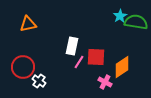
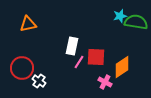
cyan star: rotated 16 degrees clockwise
red circle: moved 1 px left, 1 px down
